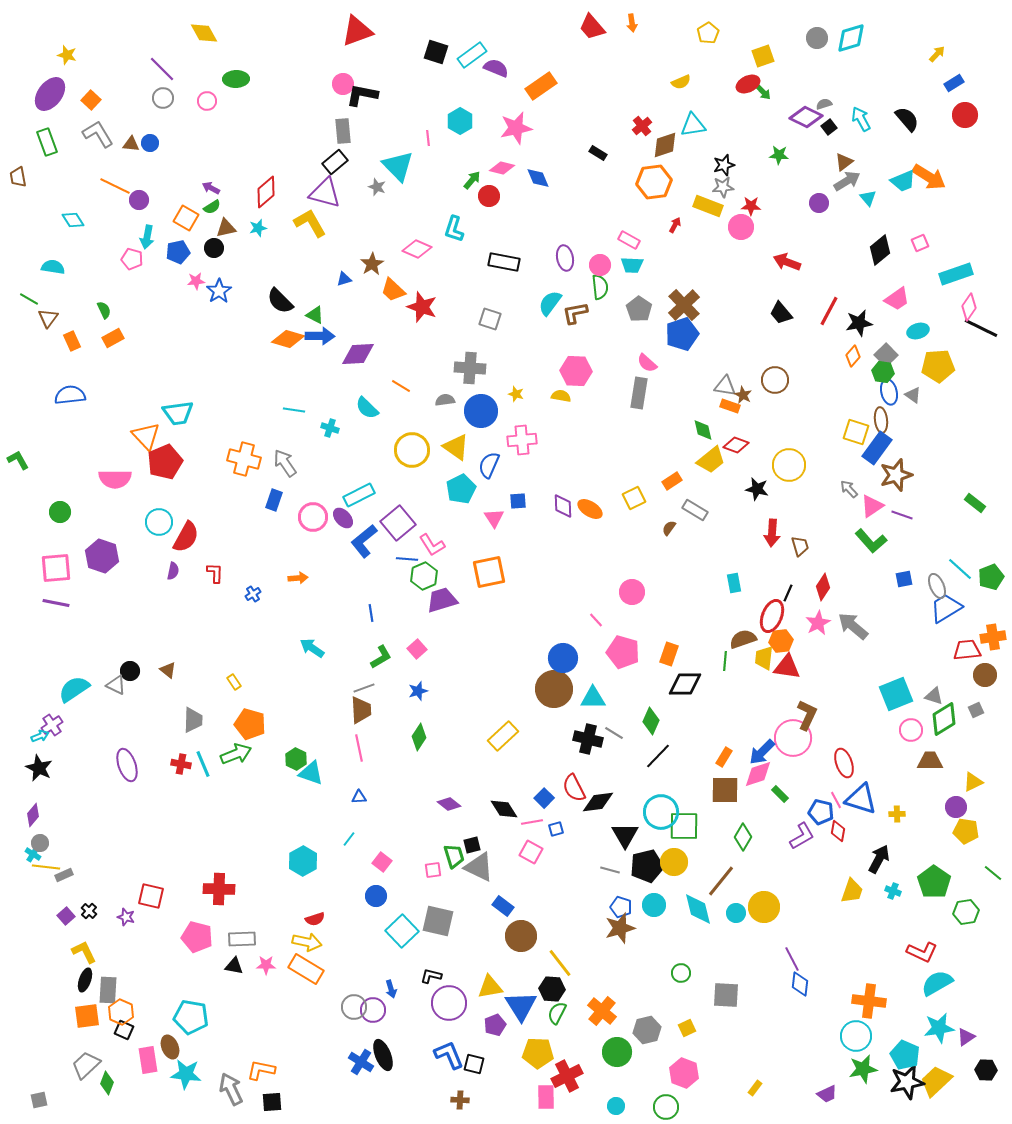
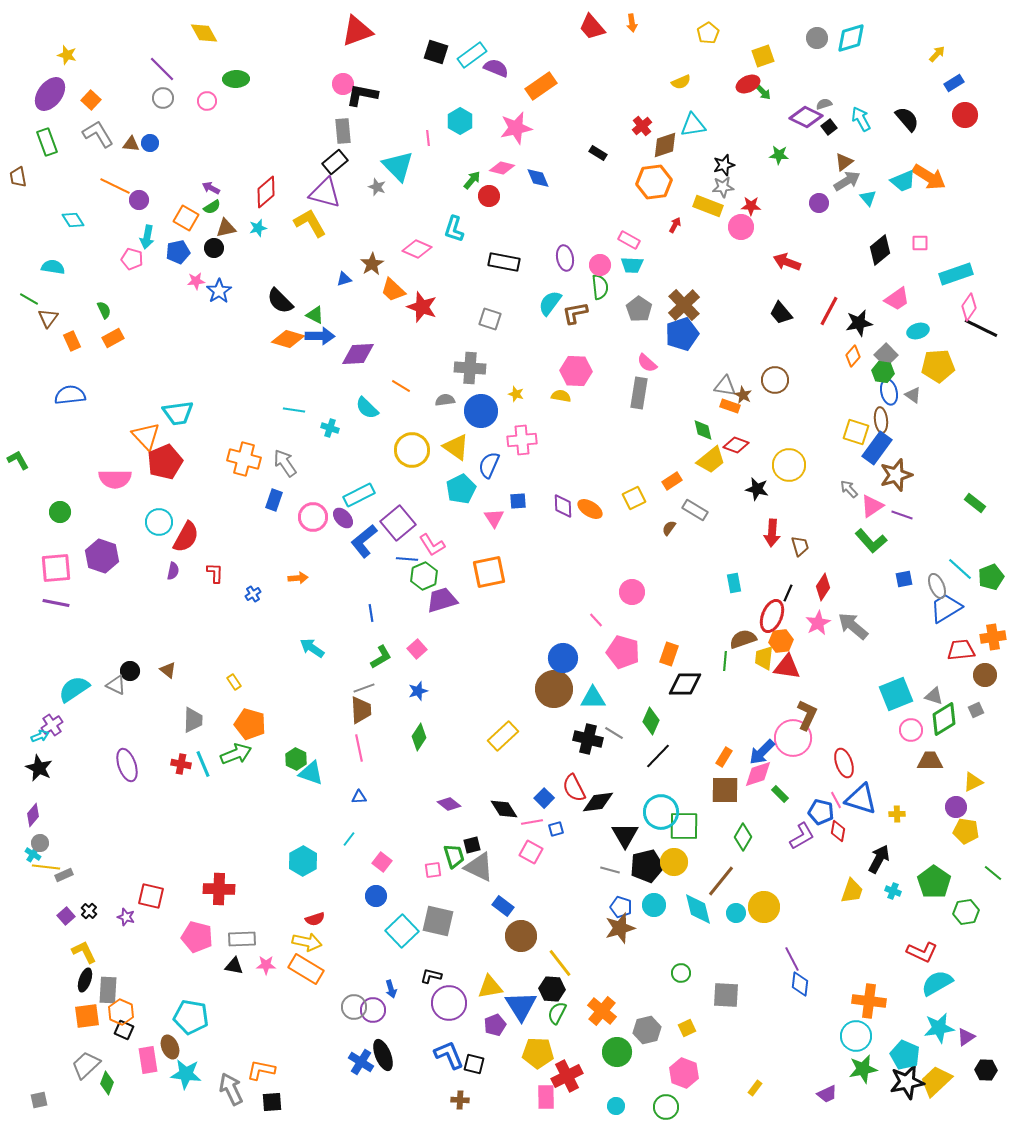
pink square at (920, 243): rotated 24 degrees clockwise
red trapezoid at (967, 650): moved 6 px left
